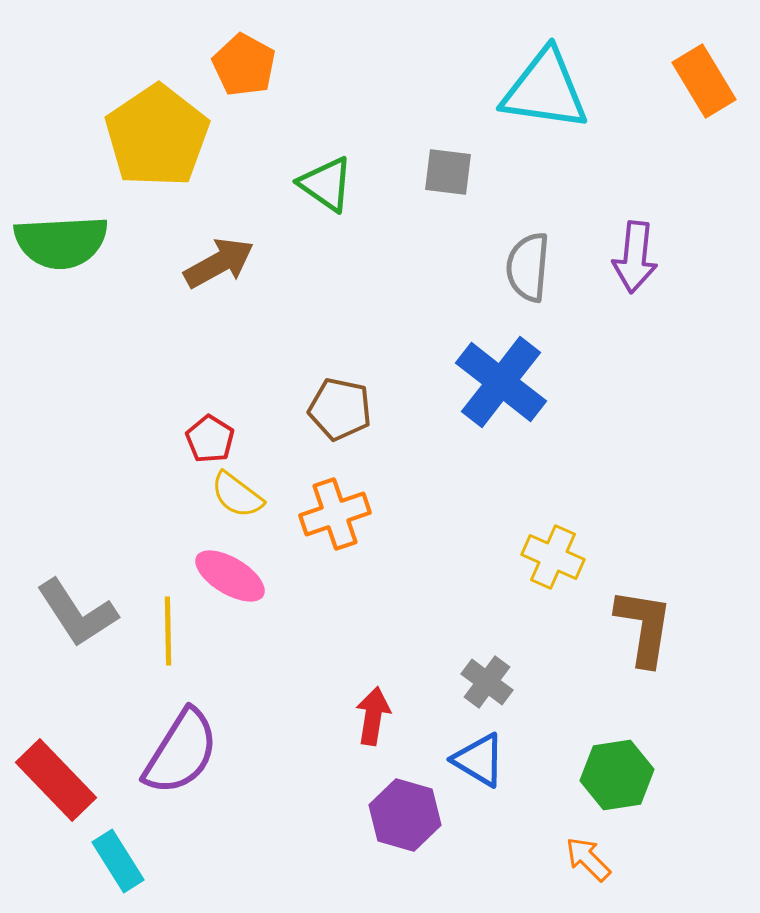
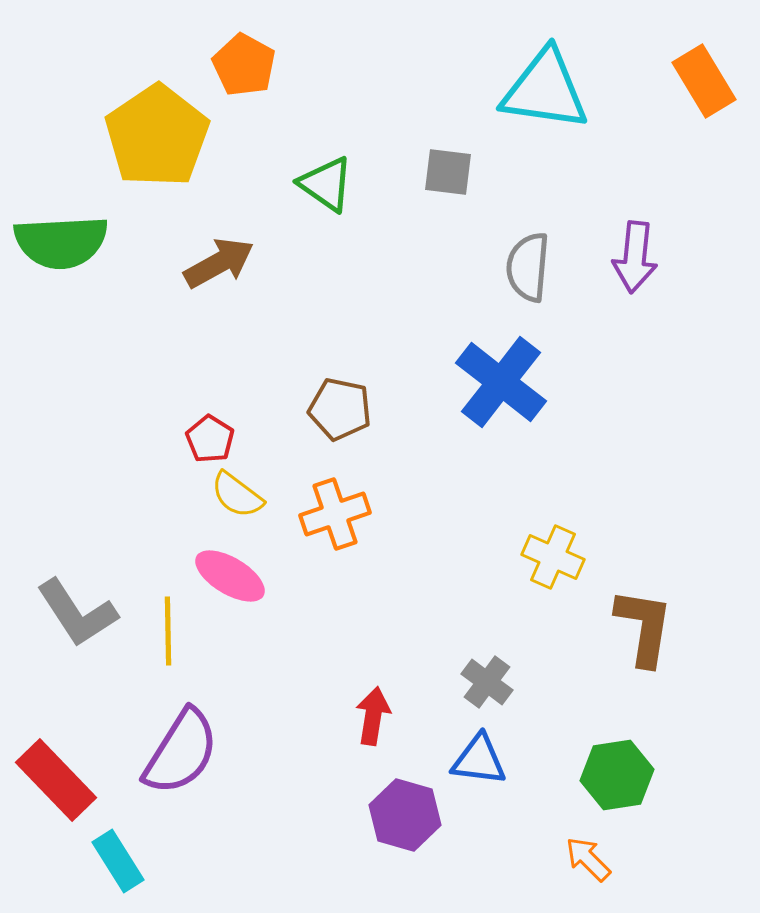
blue triangle: rotated 24 degrees counterclockwise
